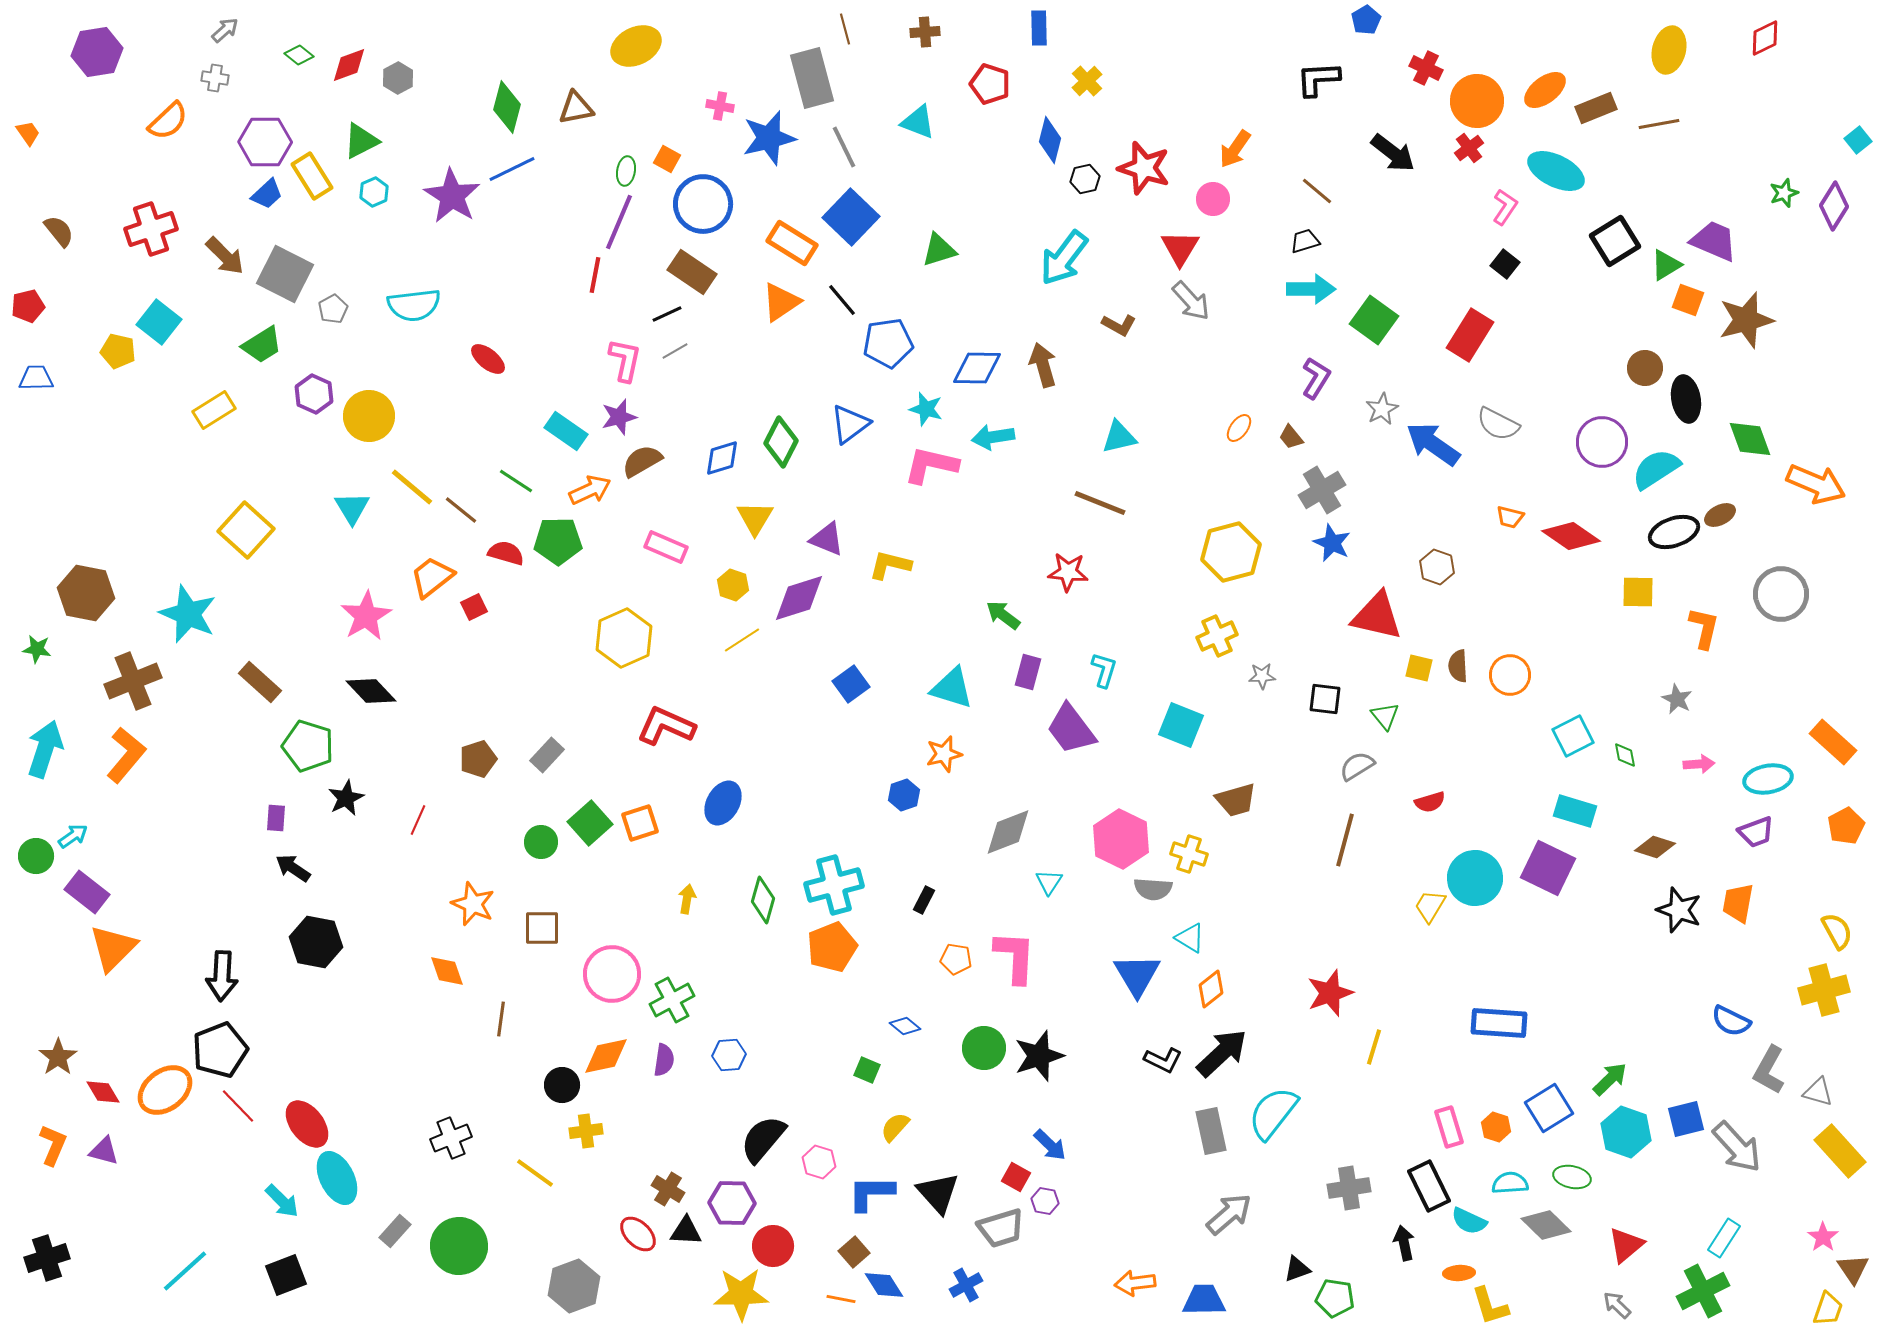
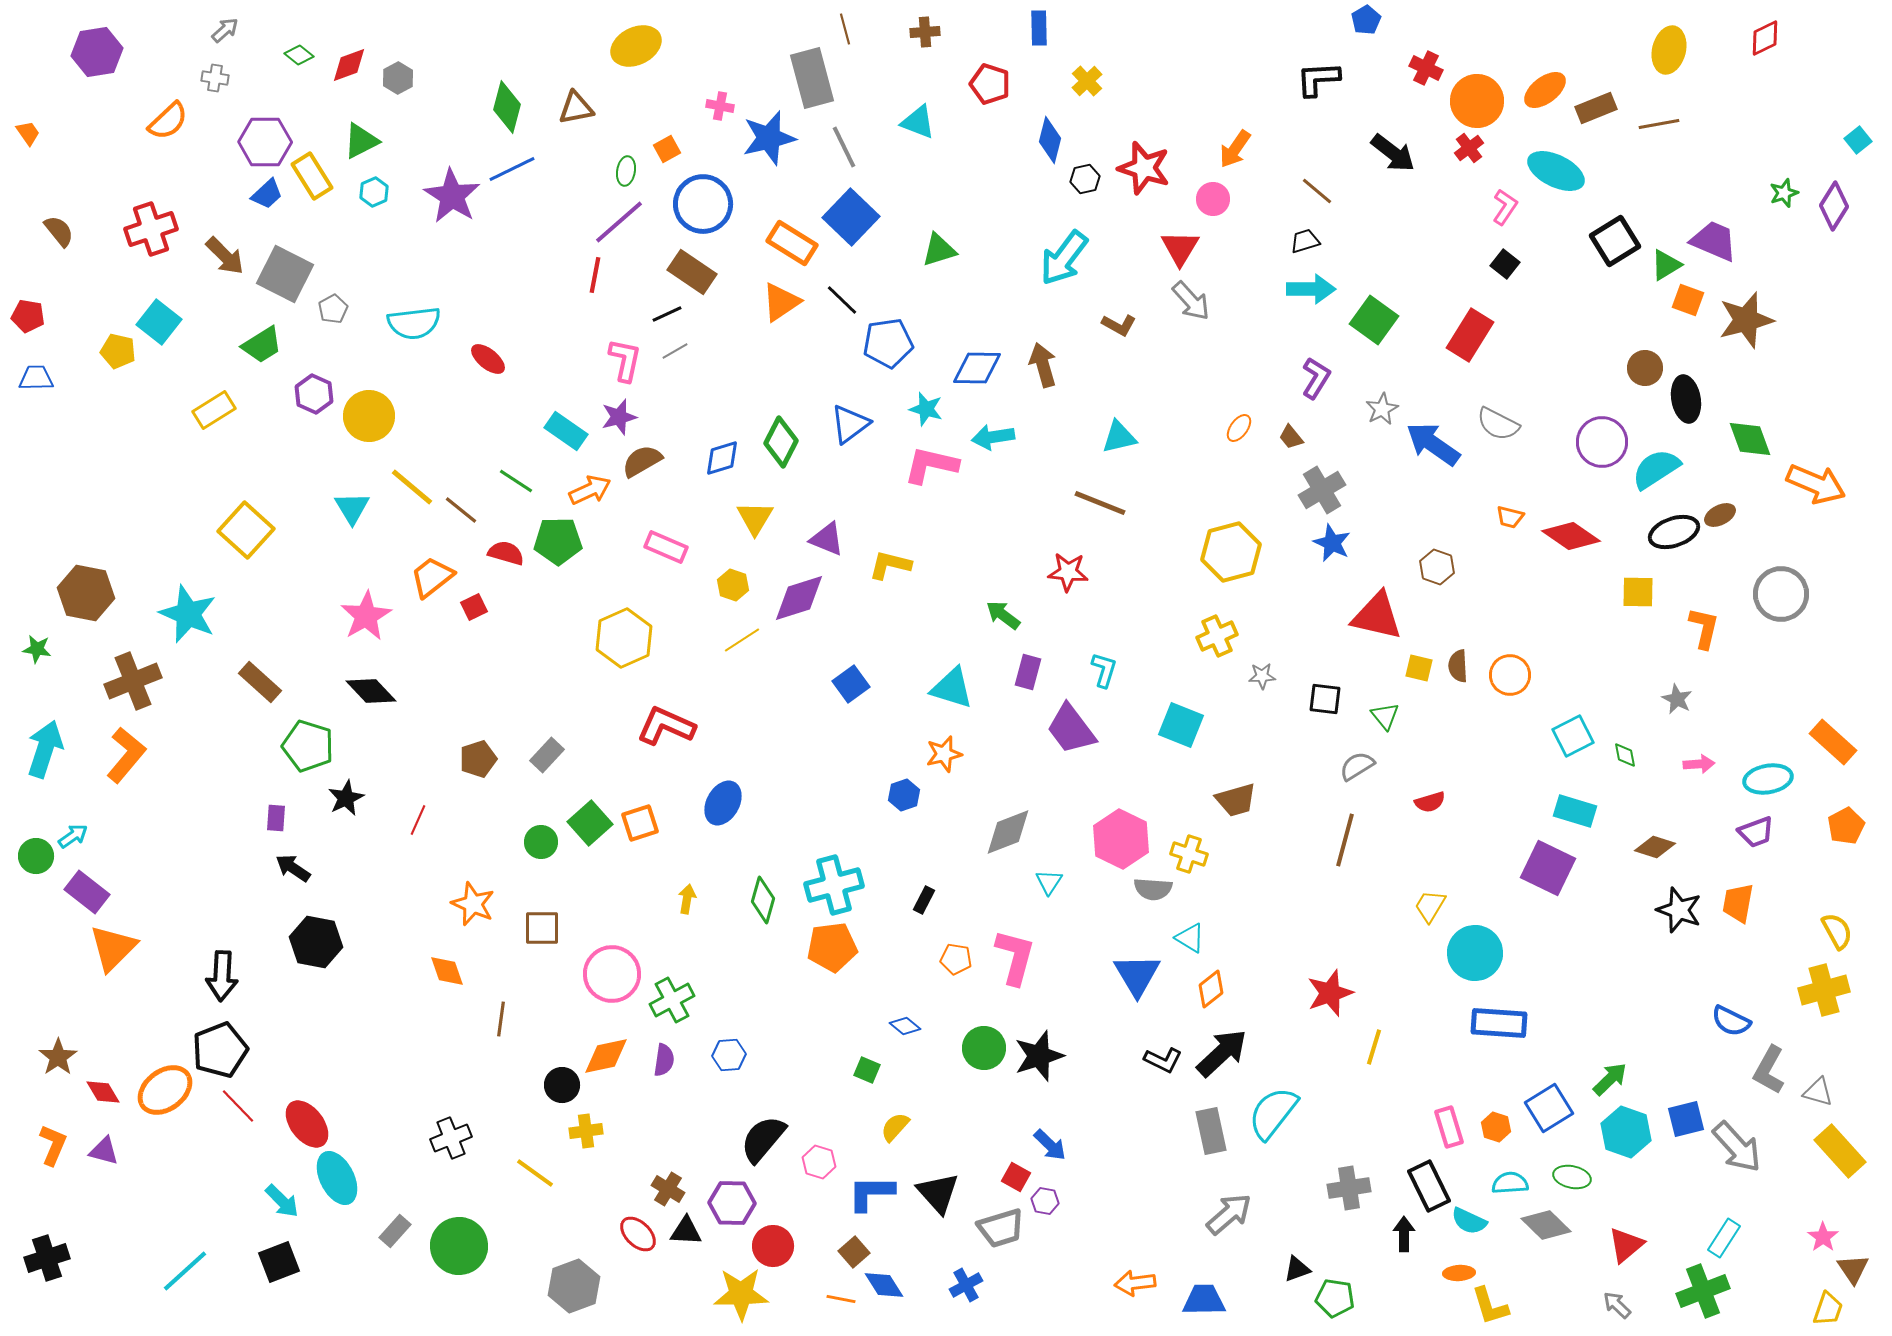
orange square at (667, 159): moved 10 px up; rotated 32 degrees clockwise
purple line at (619, 222): rotated 26 degrees clockwise
black line at (842, 300): rotated 6 degrees counterclockwise
cyan semicircle at (414, 305): moved 18 px down
red pentagon at (28, 306): moved 10 px down; rotated 24 degrees clockwise
cyan circle at (1475, 878): moved 75 px down
orange pentagon at (832, 947): rotated 15 degrees clockwise
pink L-shape at (1015, 957): rotated 12 degrees clockwise
black arrow at (1404, 1243): moved 9 px up; rotated 12 degrees clockwise
black square at (286, 1275): moved 7 px left, 13 px up
green cross at (1703, 1291): rotated 6 degrees clockwise
